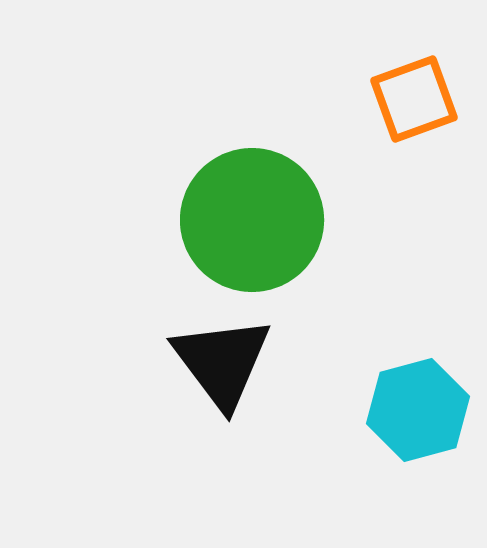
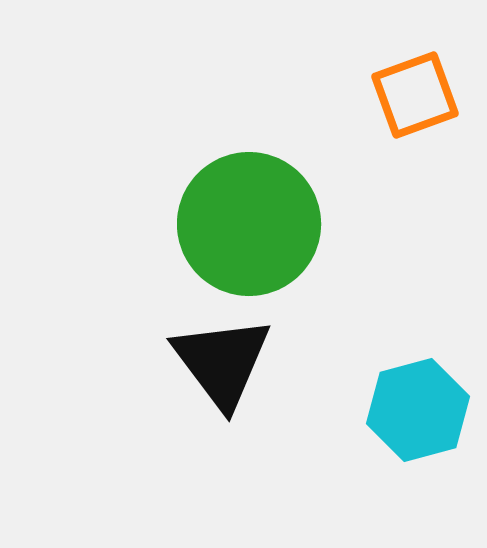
orange square: moved 1 px right, 4 px up
green circle: moved 3 px left, 4 px down
